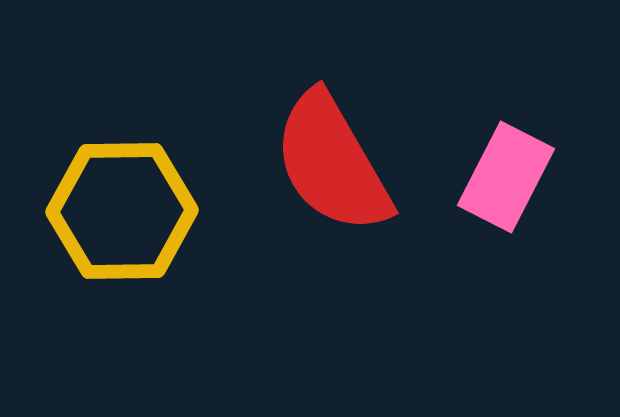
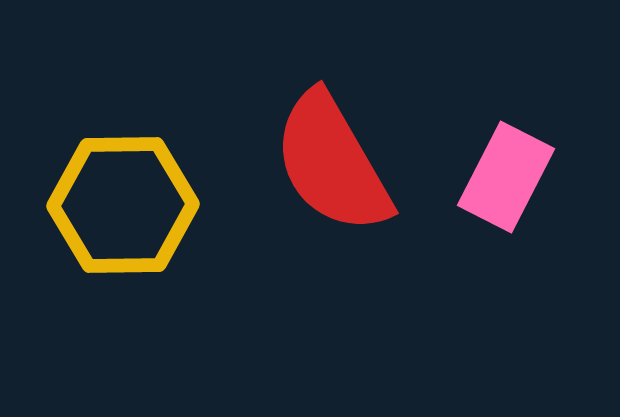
yellow hexagon: moved 1 px right, 6 px up
